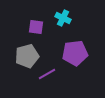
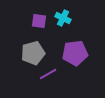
purple square: moved 3 px right, 6 px up
gray pentagon: moved 6 px right, 3 px up
purple line: moved 1 px right
